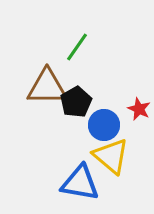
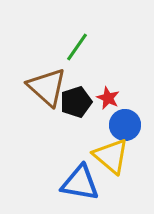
brown triangle: rotated 42 degrees clockwise
black pentagon: rotated 12 degrees clockwise
red star: moved 31 px left, 11 px up
blue circle: moved 21 px right
